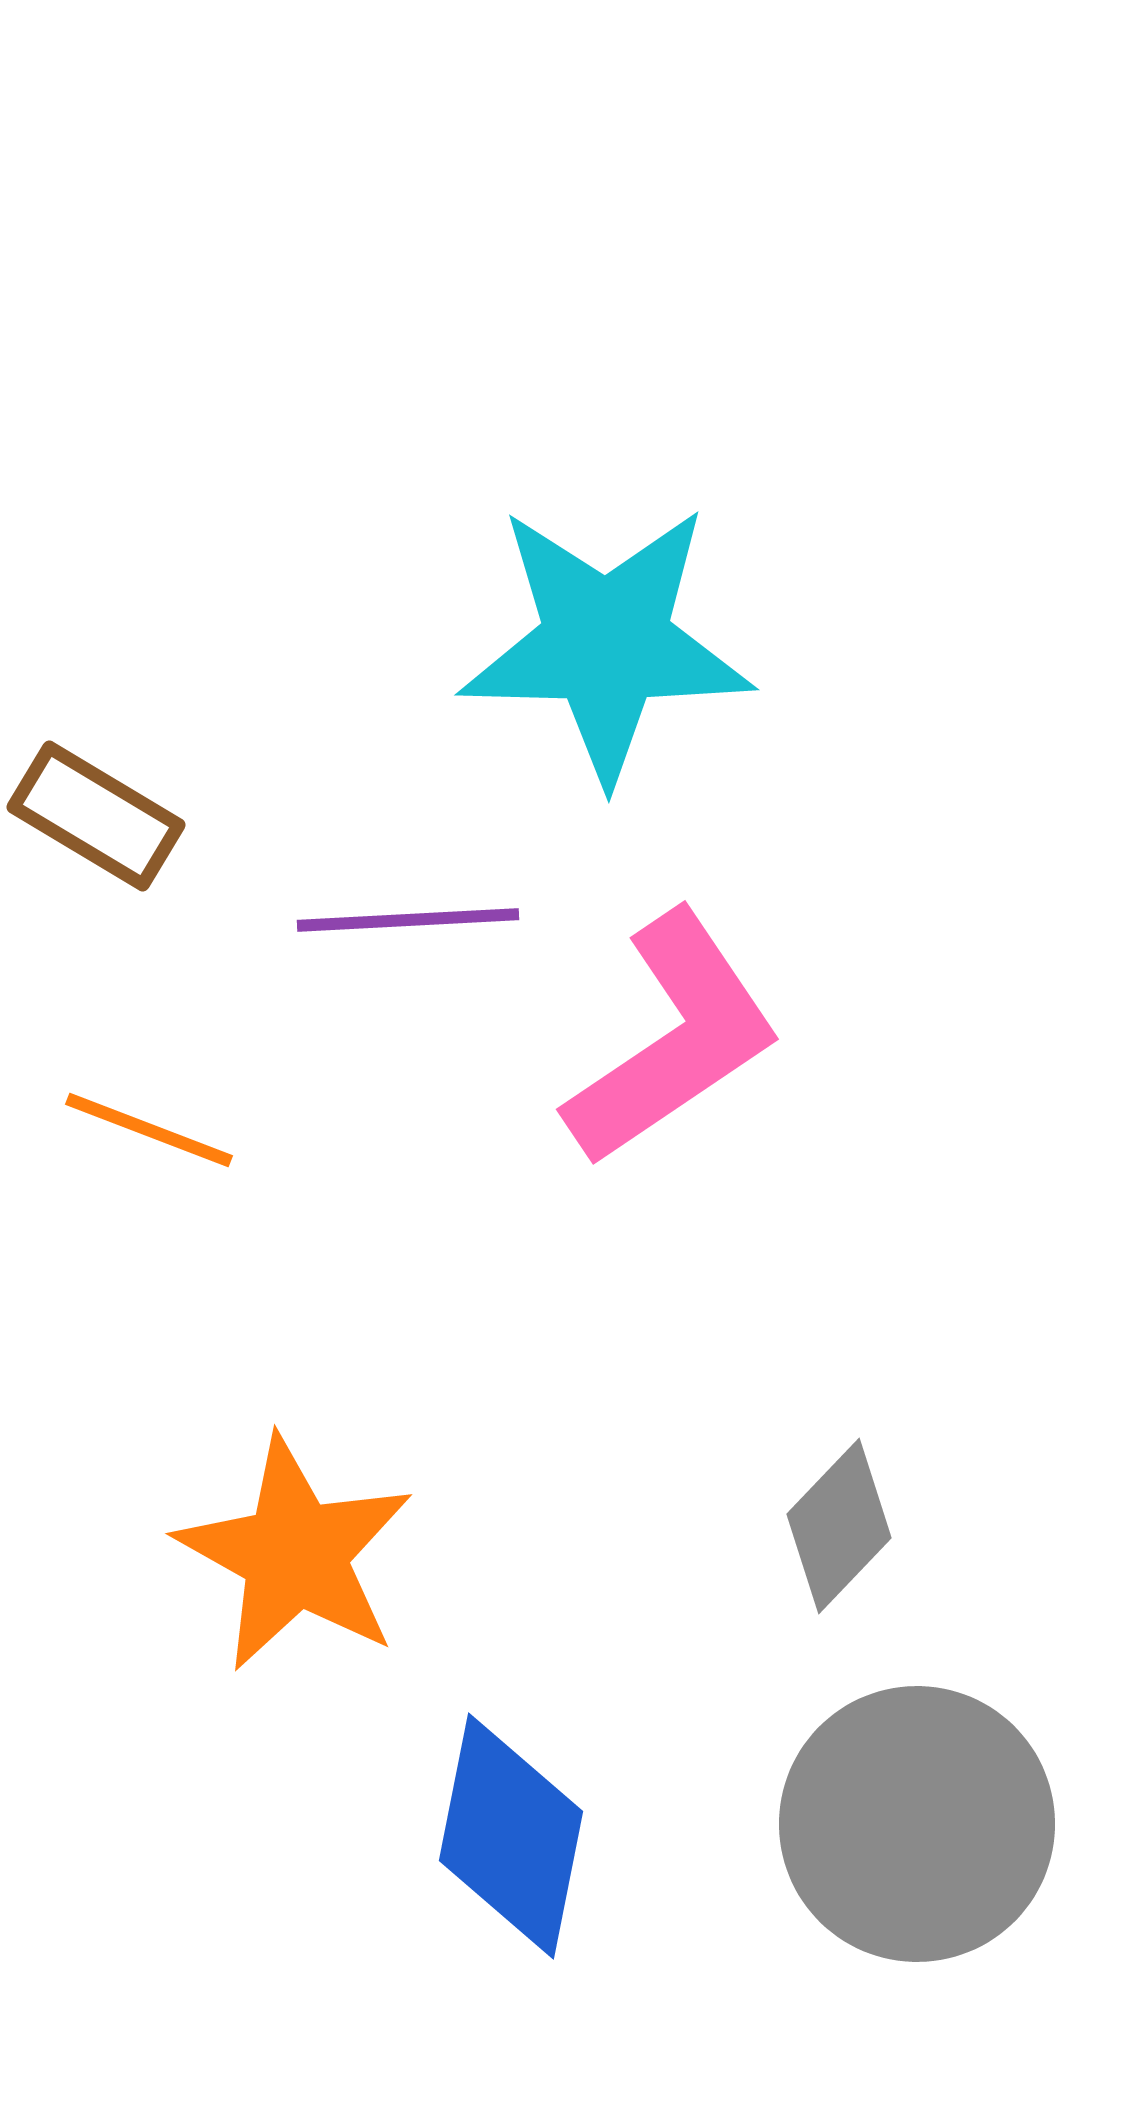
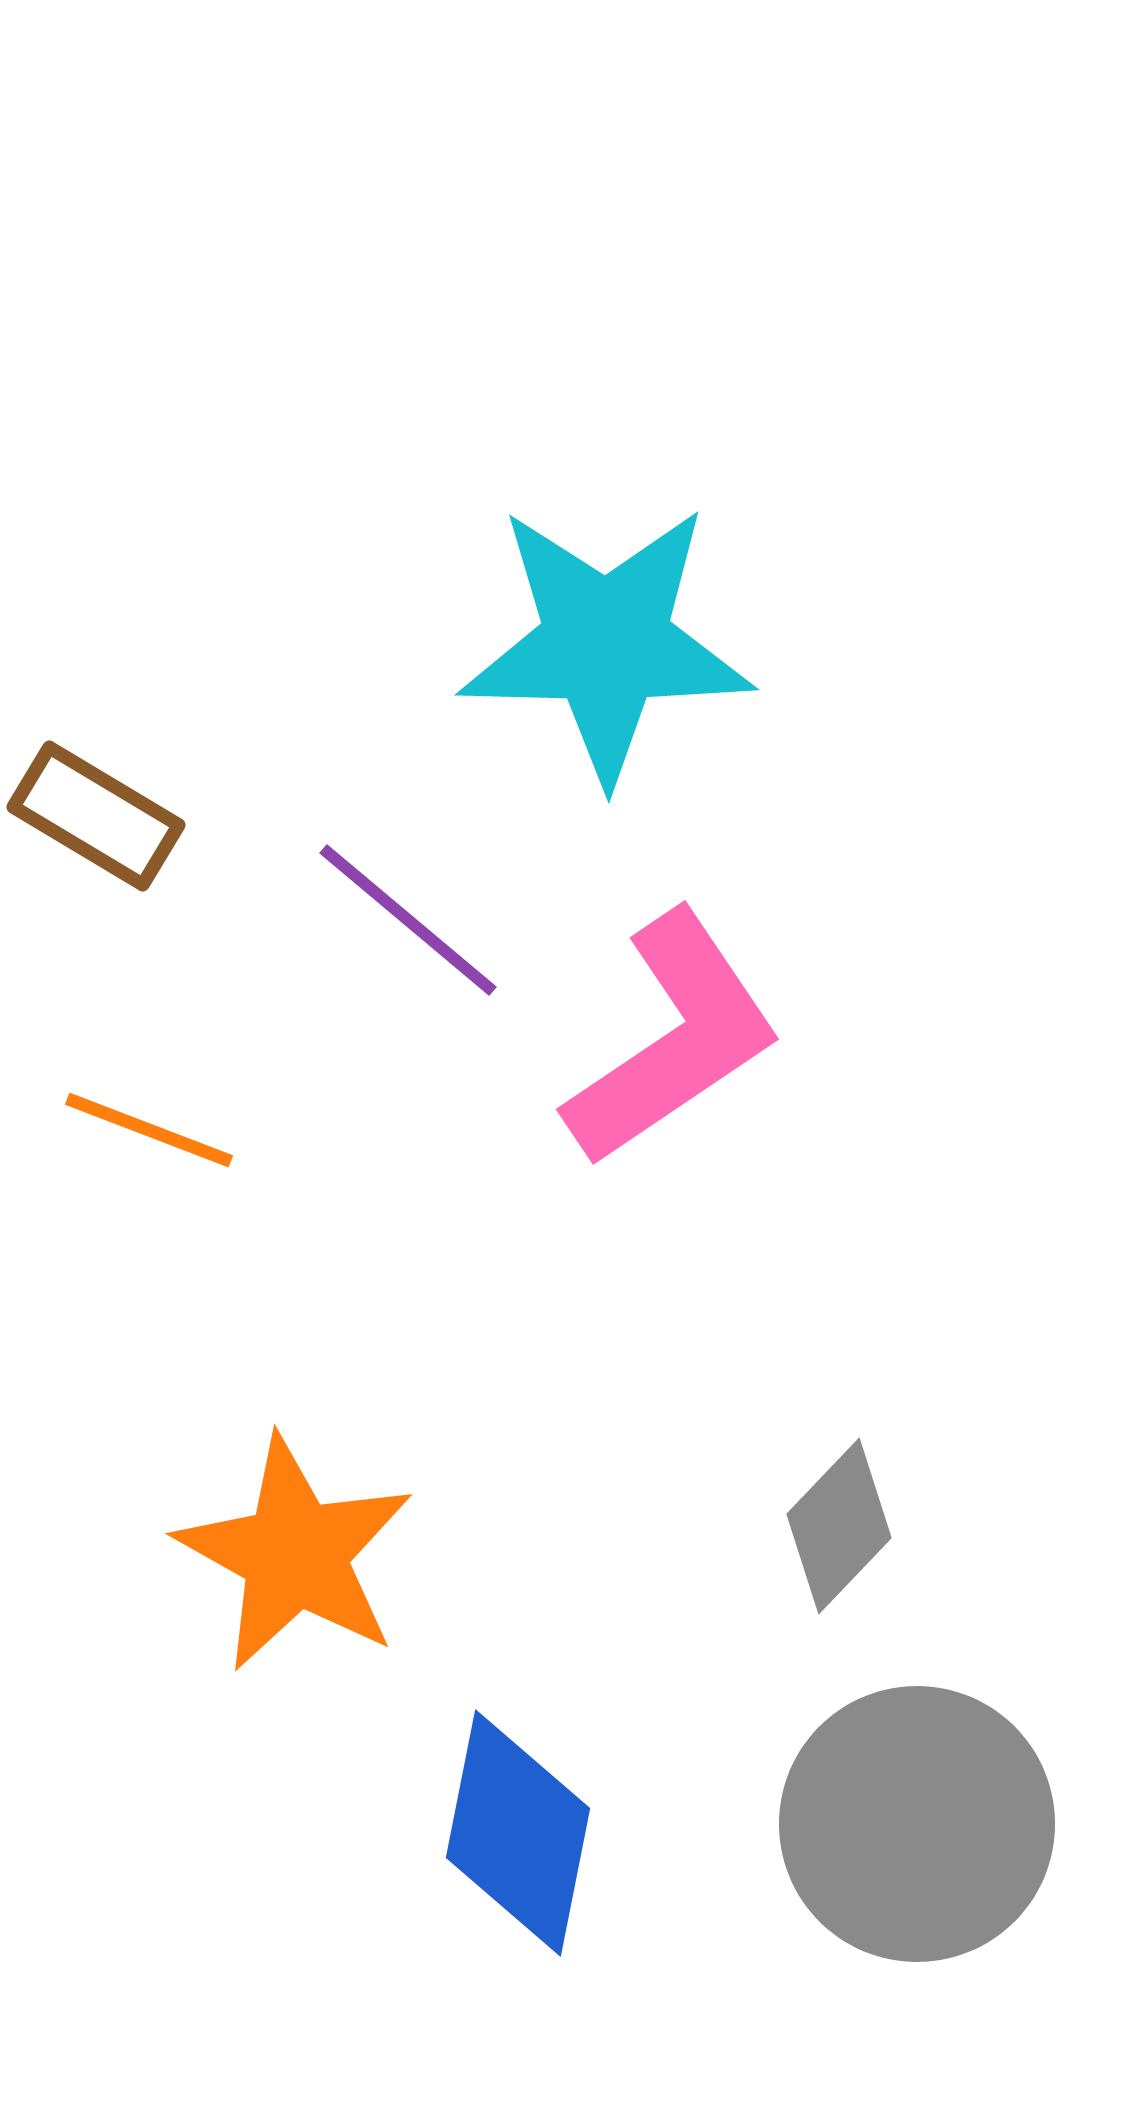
purple line: rotated 43 degrees clockwise
blue diamond: moved 7 px right, 3 px up
